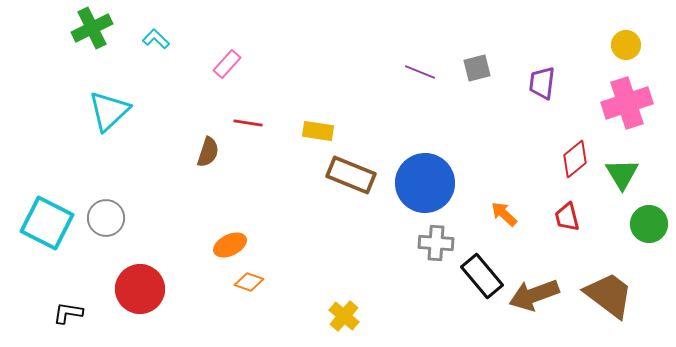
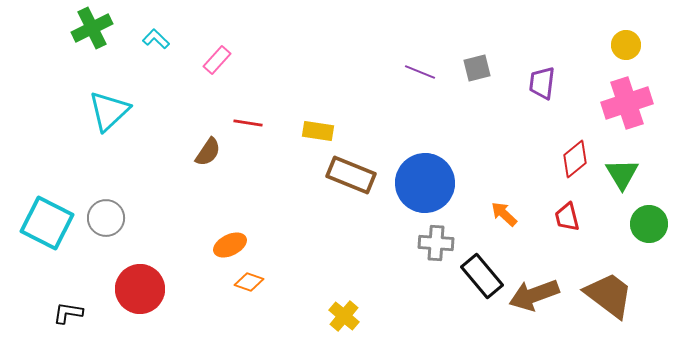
pink rectangle: moved 10 px left, 4 px up
brown semicircle: rotated 16 degrees clockwise
